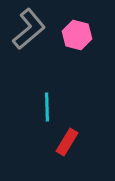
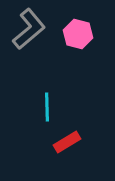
pink hexagon: moved 1 px right, 1 px up
red rectangle: rotated 28 degrees clockwise
